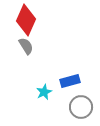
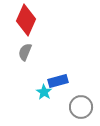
gray semicircle: moved 1 px left, 6 px down; rotated 126 degrees counterclockwise
blue rectangle: moved 12 px left
cyan star: rotated 14 degrees counterclockwise
